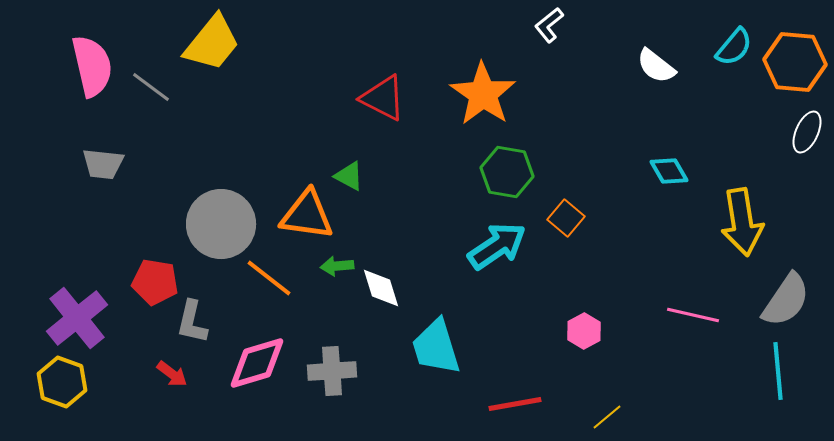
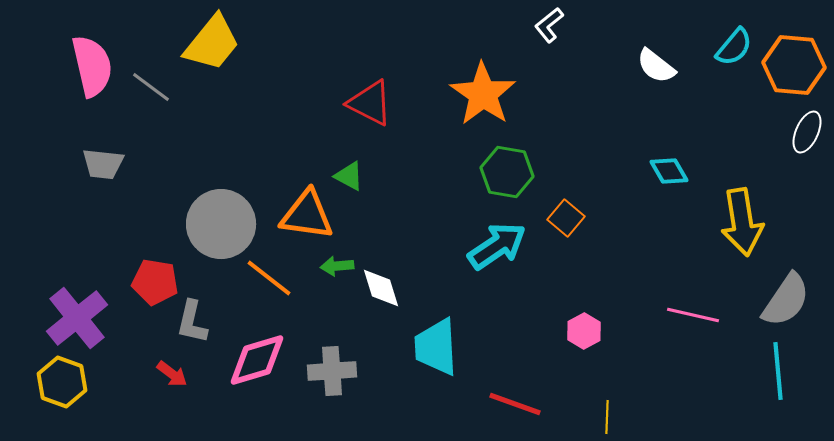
orange hexagon: moved 1 px left, 3 px down
red triangle: moved 13 px left, 5 px down
cyan trapezoid: rotated 14 degrees clockwise
pink diamond: moved 3 px up
red line: rotated 30 degrees clockwise
yellow line: rotated 48 degrees counterclockwise
